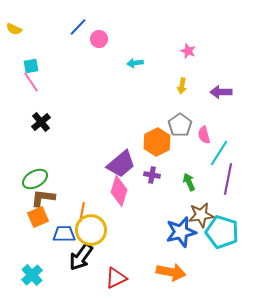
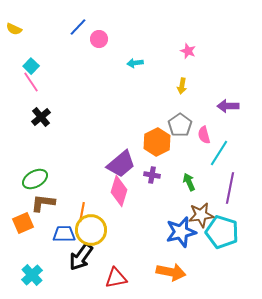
cyan square: rotated 35 degrees counterclockwise
purple arrow: moved 7 px right, 14 px down
black cross: moved 5 px up
purple line: moved 2 px right, 9 px down
brown L-shape: moved 5 px down
orange square: moved 15 px left, 6 px down
red triangle: rotated 15 degrees clockwise
